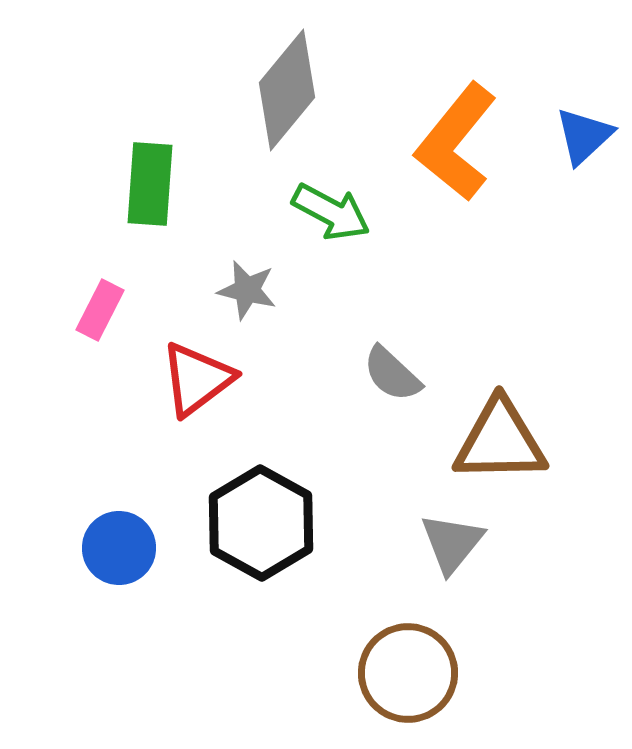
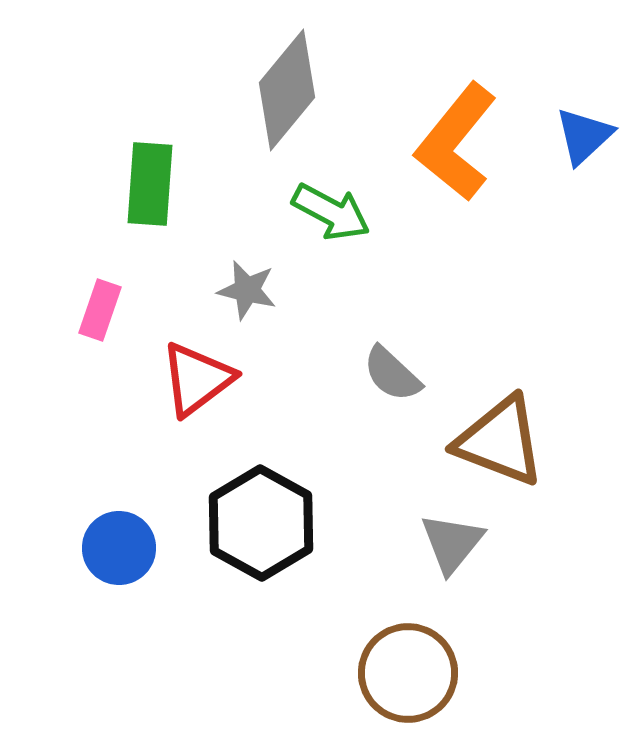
pink rectangle: rotated 8 degrees counterclockwise
brown triangle: rotated 22 degrees clockwise
